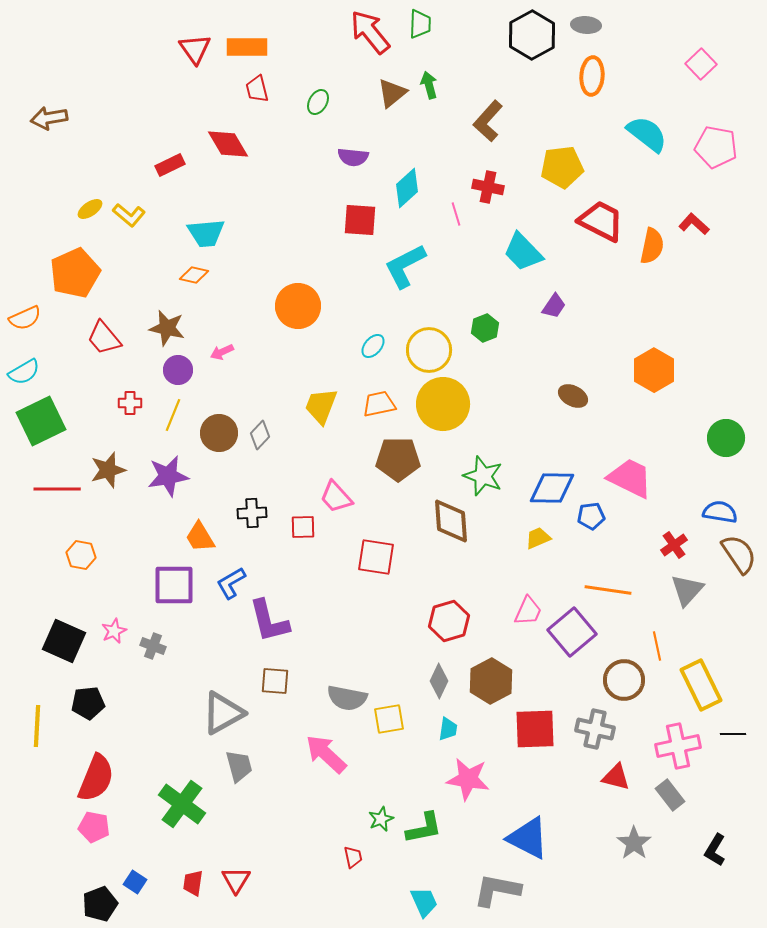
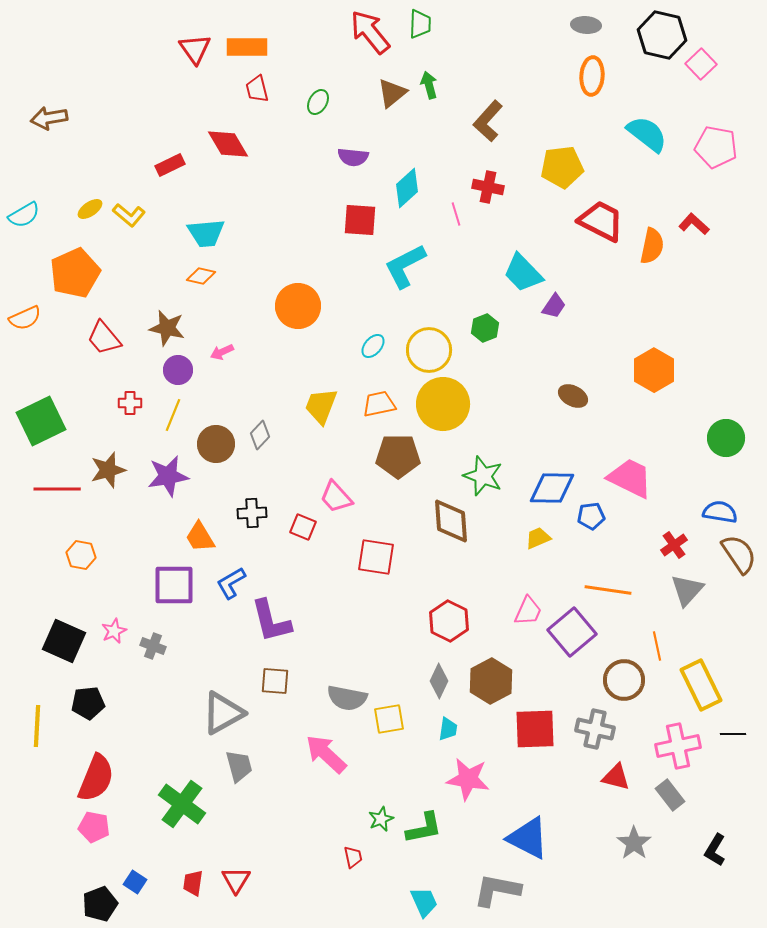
black hexagon at (532, 35): moved 130 px right; rotated 18 degrees counterclockwise
cyan trapezoid at (523, 252): moved 21 px down
orange diamond at (194, 275): moved 7 px right, 1 px down
cyan semicircle at (24, 372): moved 157 px up
brown circle at (219, 433): moved 3 px left, 11 px down
brown pentagon at (398, 459): moved 3 px up
red square at (303, 527): rotated 24 degrees clockwise
purple L-shape at (269, 621): moved 2 px right
red hexagon at (449, 621): rotated 18 degrees counterclockwise
